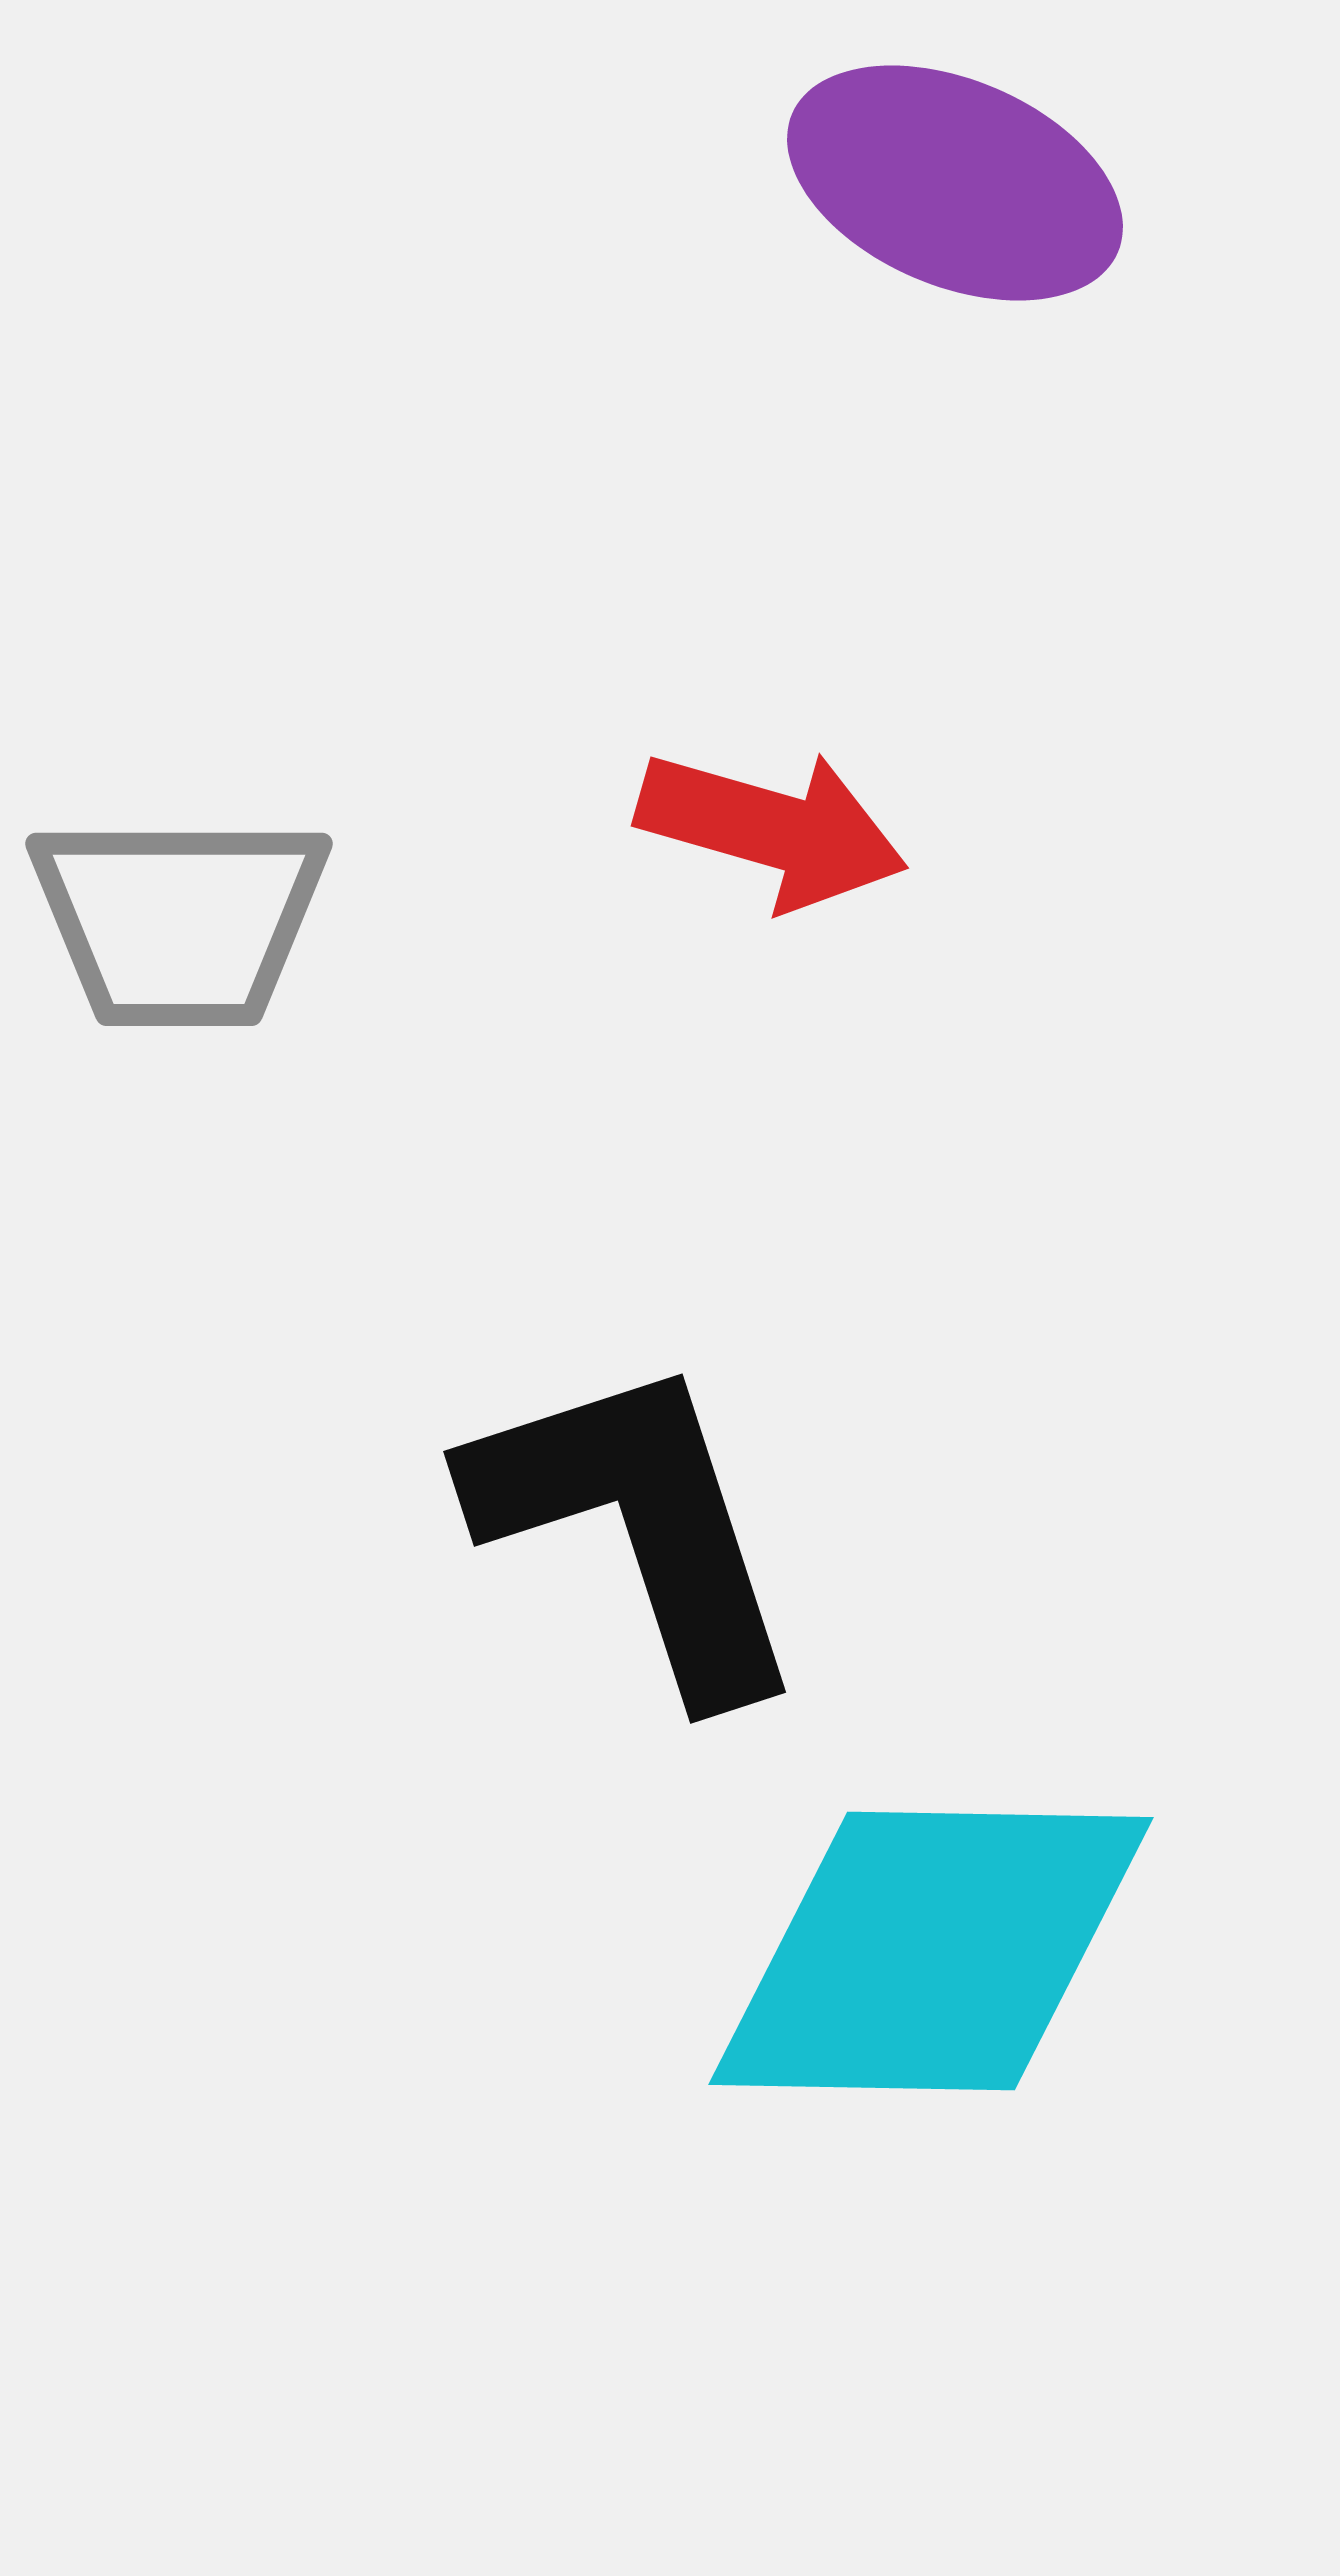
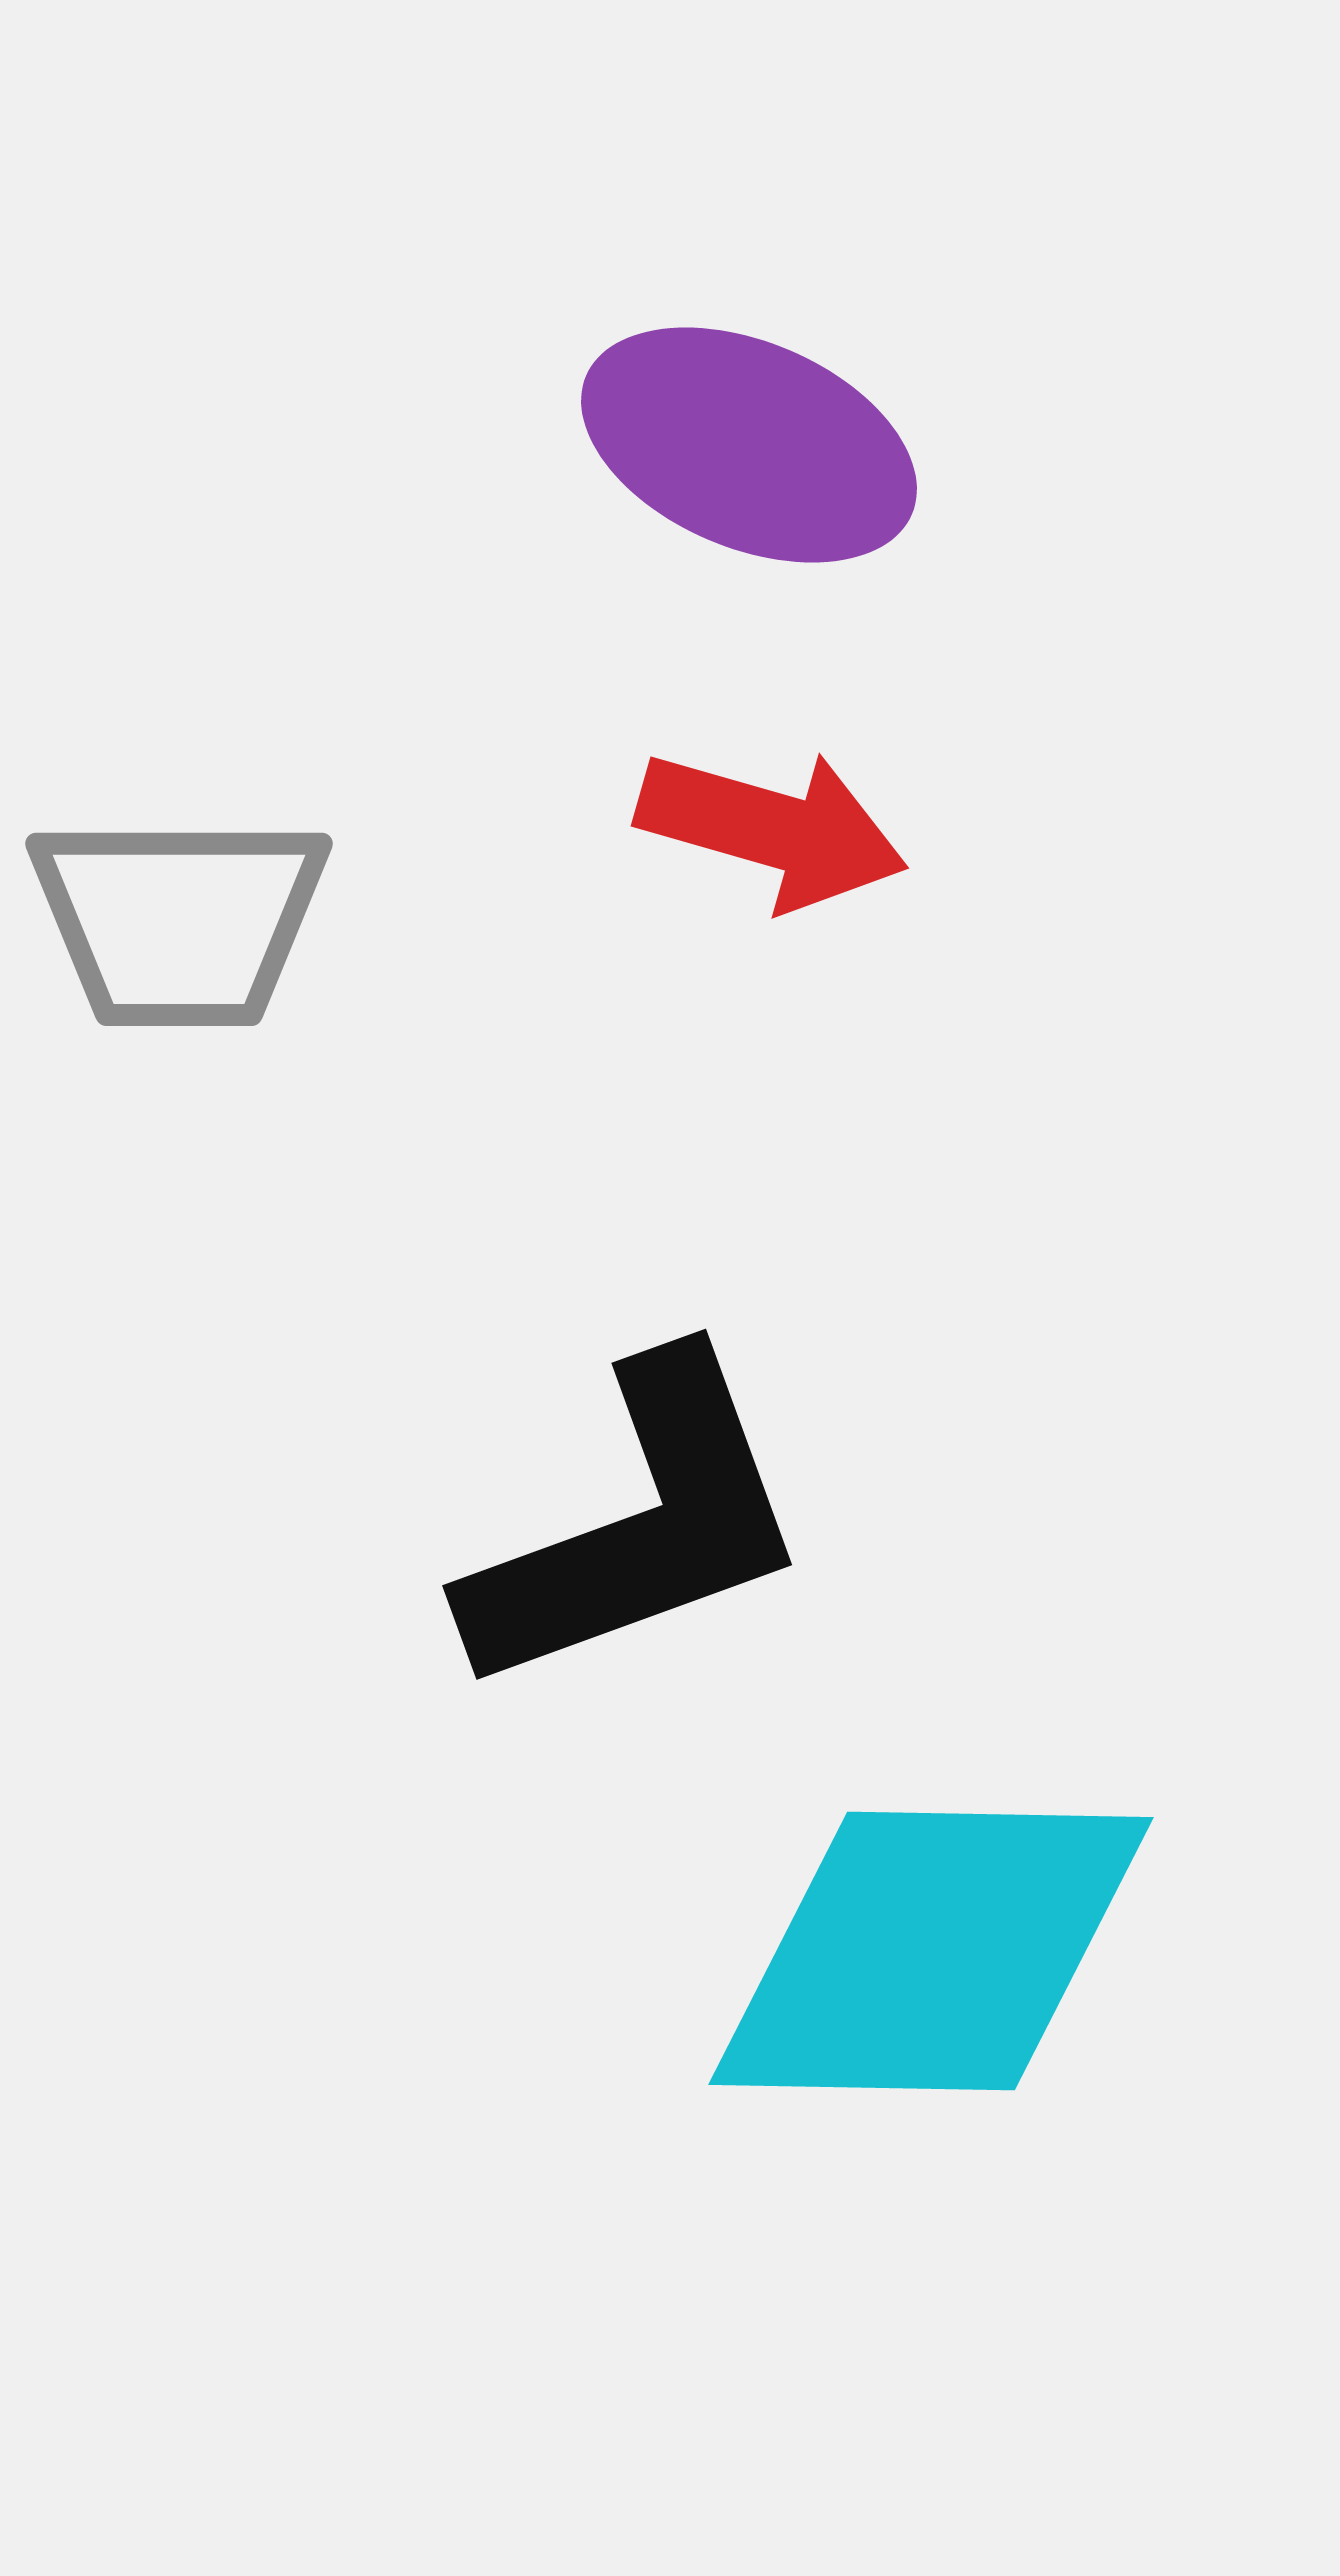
purple ellipse: moved 206 px left, 262 px down
black L-shape: rotated 88 degrees clockwise
